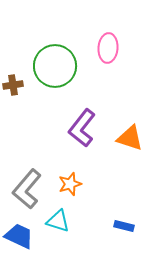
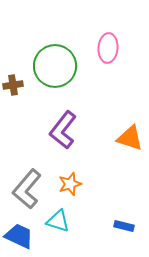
purple L-shape: moved 19 px left, 2 px down
